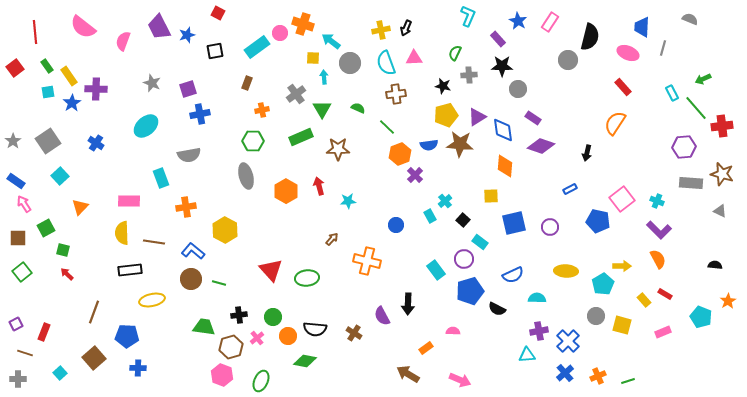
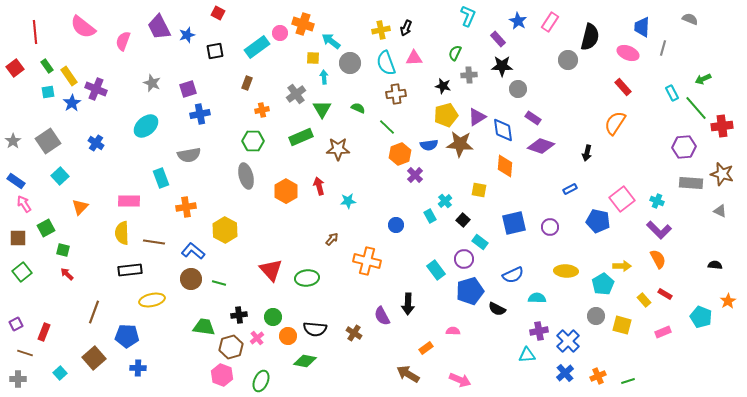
purple cross at (96, 89): rotated 20 degrees clockwise
yellow square at (491, 196): moved 12 px left, 6 px up; rotated 14 degrees clockwise
